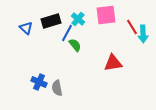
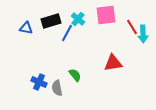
blue triangle: rotated 32 degrees counterclockwise
green semicircle: moved 30 px down
